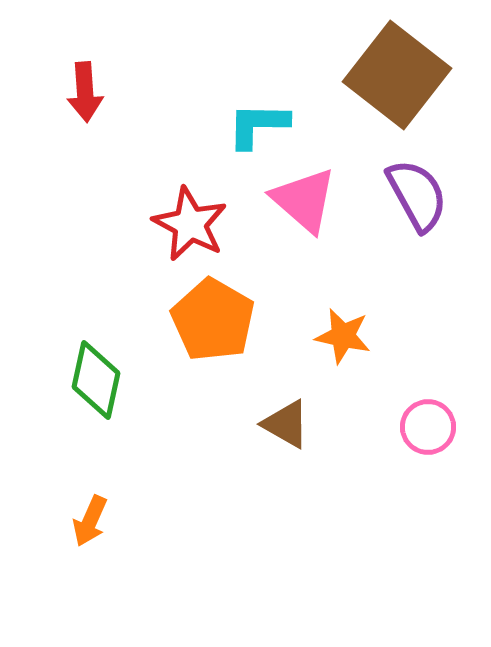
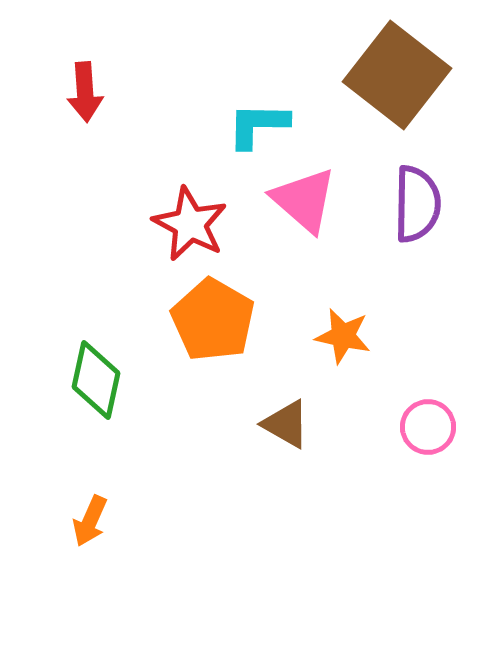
purple semicircle: moved 9 px down; rotated 30 degrees clockwise
